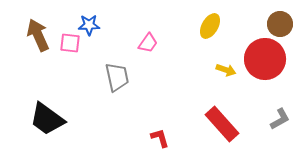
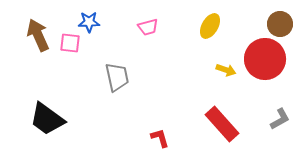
blue star: moved 3 px up
pink trapezoid: moved 16 px up; rotated 40 degrees clockwise
